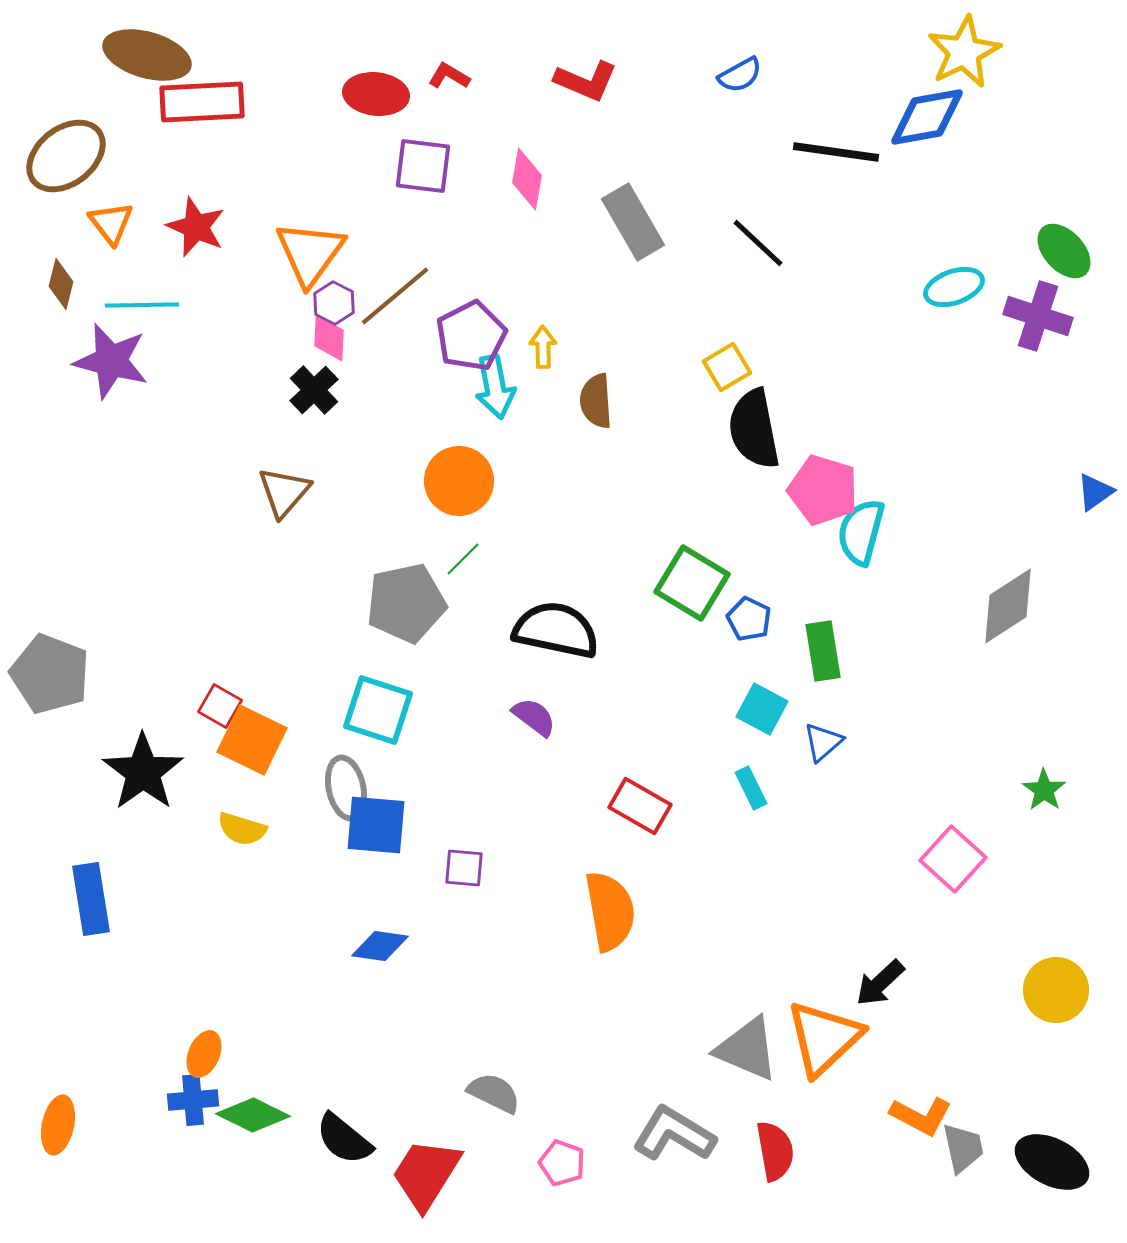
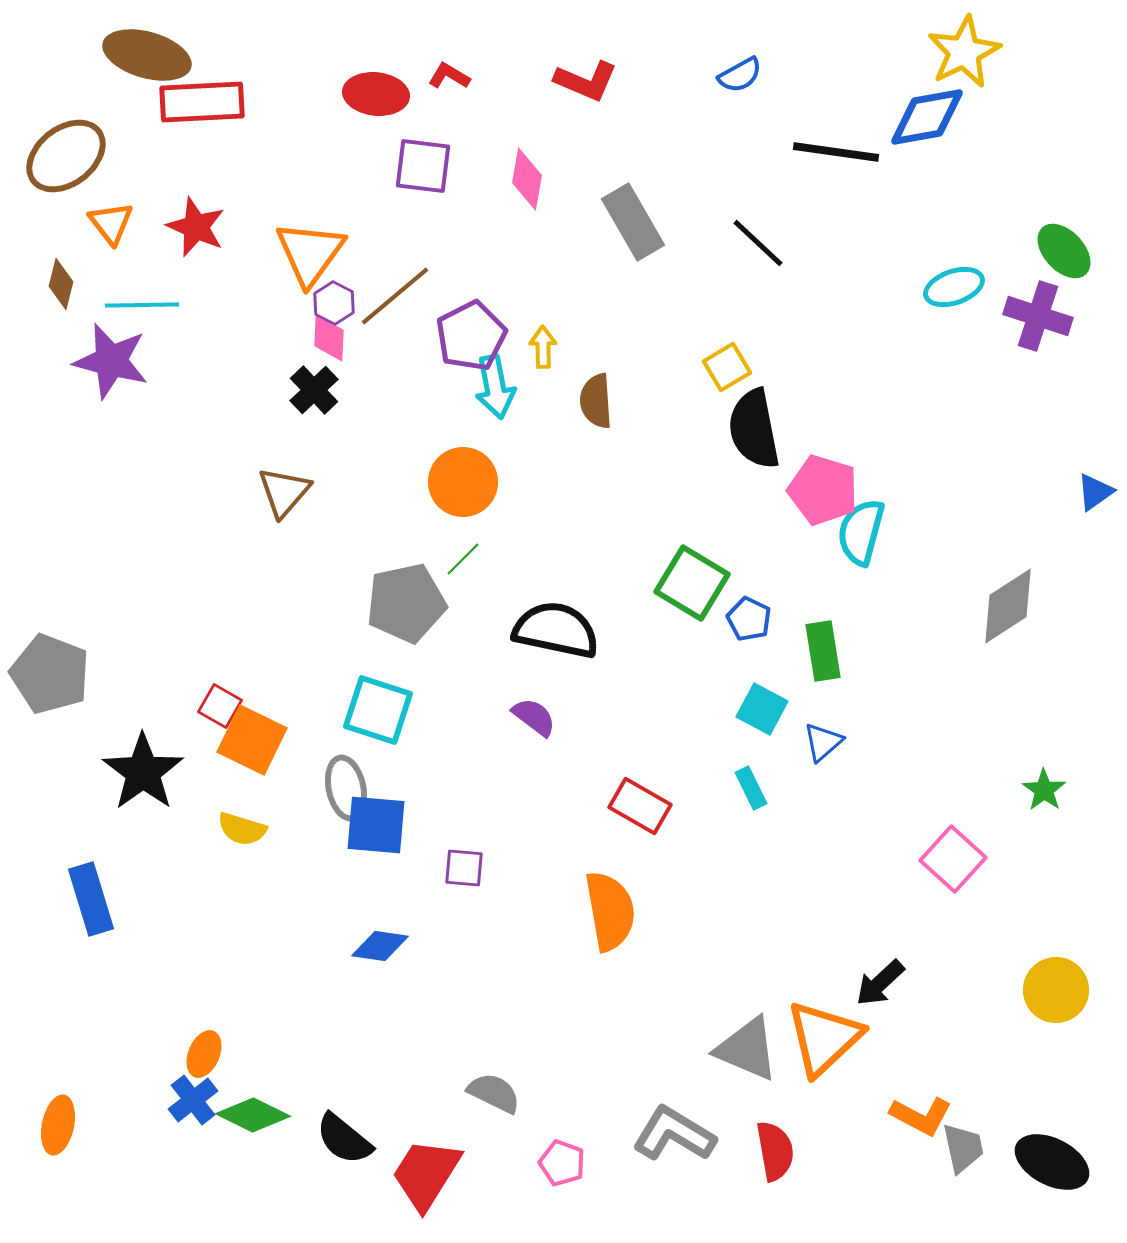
orange circle at (459, 481): moved 4 px right, 1 px down
blue rectangle at (91, 899): rotated 8 degrees counterclockwise
blue cross at (193, 1100): rotated 33 degrees counterclockwise
